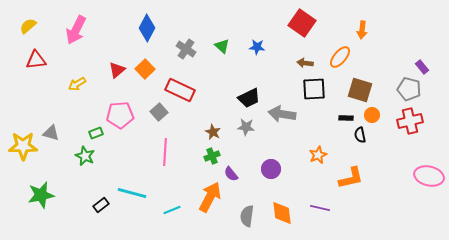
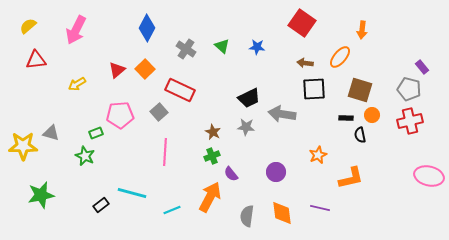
purple circle at (271, 169): moved 5 px right, 3 px down
